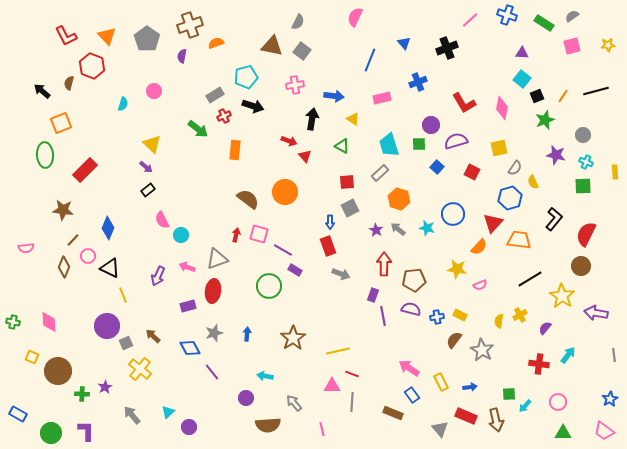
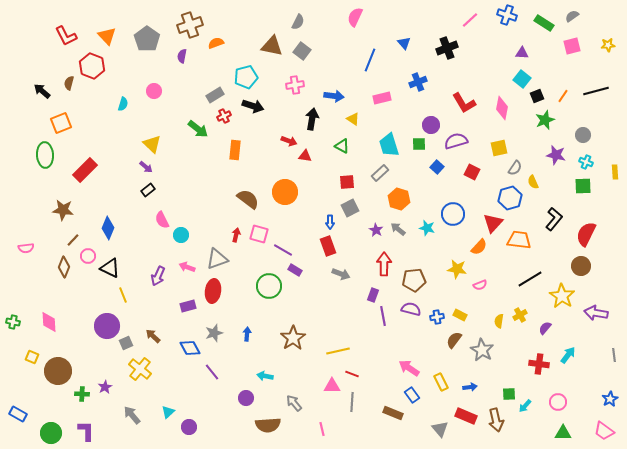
red triangle at (305, 156): rotated 40 degrees counterclockwise
